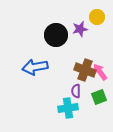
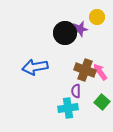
black circle: moved 9 px right, 2 px up
green square: moved 3 px right, 5 px down; rotated 28 degrees counterclockwise
